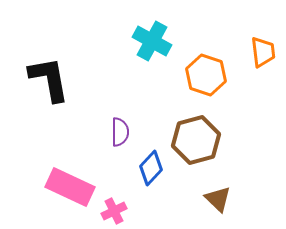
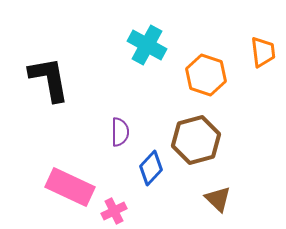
cyan cross: moved 5 px left, 4 px down
